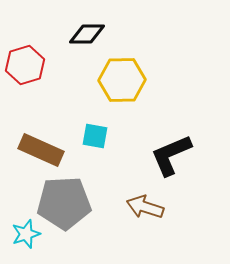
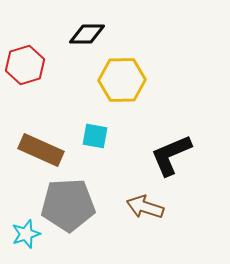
gray pentagon: moved 4 px right, 2 px down
